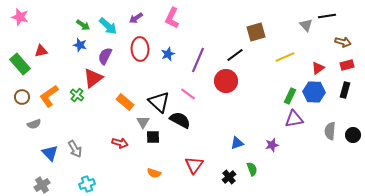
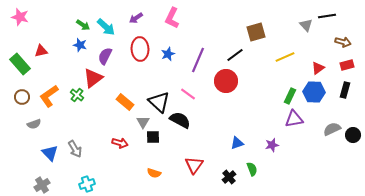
cyan arrow at (108, 26): moved 2 px left, 1 px down
gray semicircle at (330, 131): moved 2 px right, 2 px up; rotated 60 degrees clockwise
